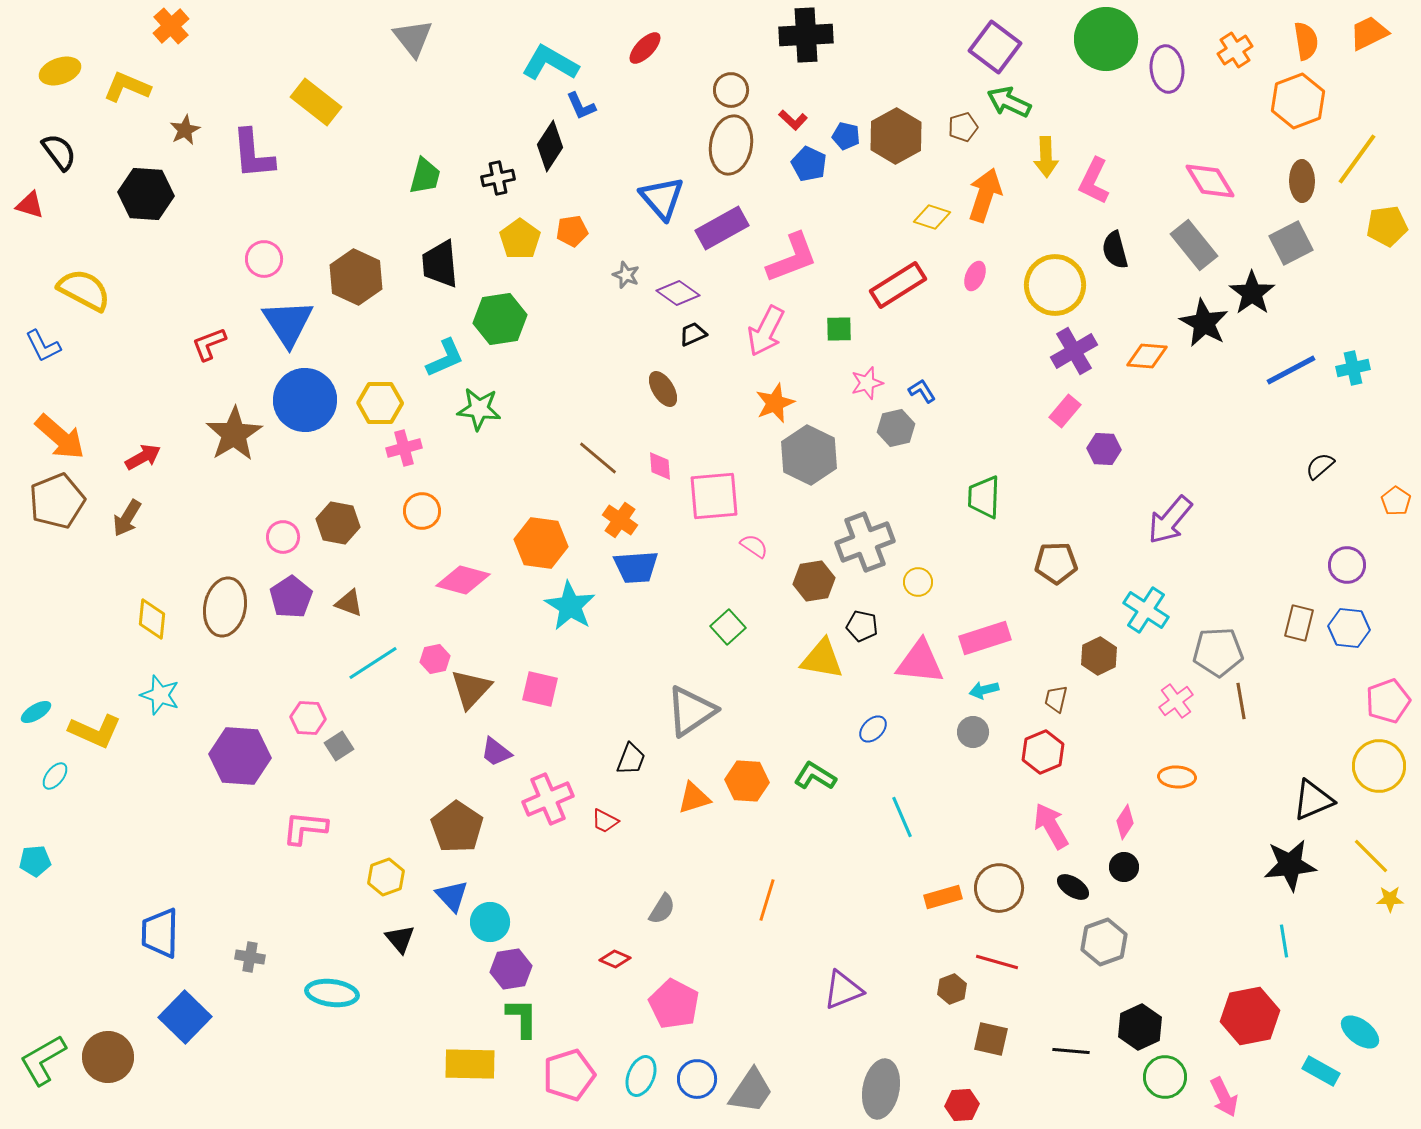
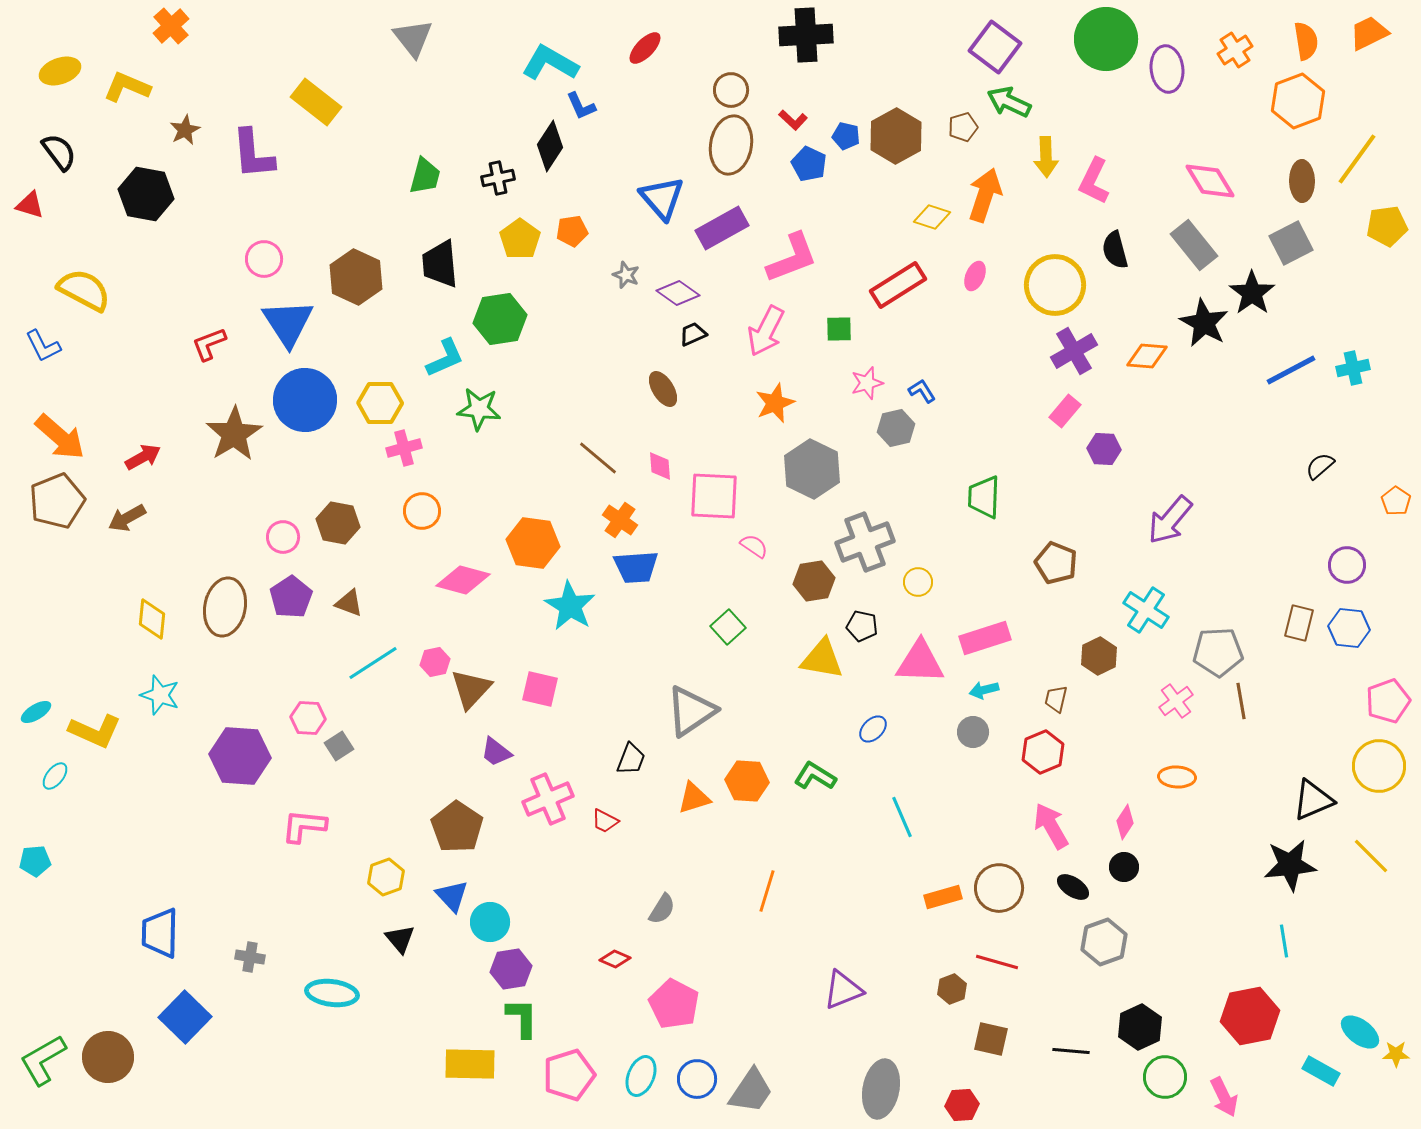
black hexagon at (146, 194): rotated 6 degrees clockwise
gray hexagon at (809, 455): moved 3 px right, 14 px down
pink square at (714, 496): rotated 8 degrees clockwise
brown arrow at (127, 518): rotated 30 degrees clockwise
orange hexagon at (541, 543): moved 8 px left
brown pentagon at (1056, 563): rotated 24 degrees clockwise
pink hexagon at (435, 659): moved 3 px down
pink triangle at (920, 662): rotated 4 degrees counterclockwise
pink L-shape at (305, 828): moved 1 px left, 2 px up
yellow star at (1390, 899): moved 6 px right, 155 px down
orange line at (767, 900): moved 9 px up
